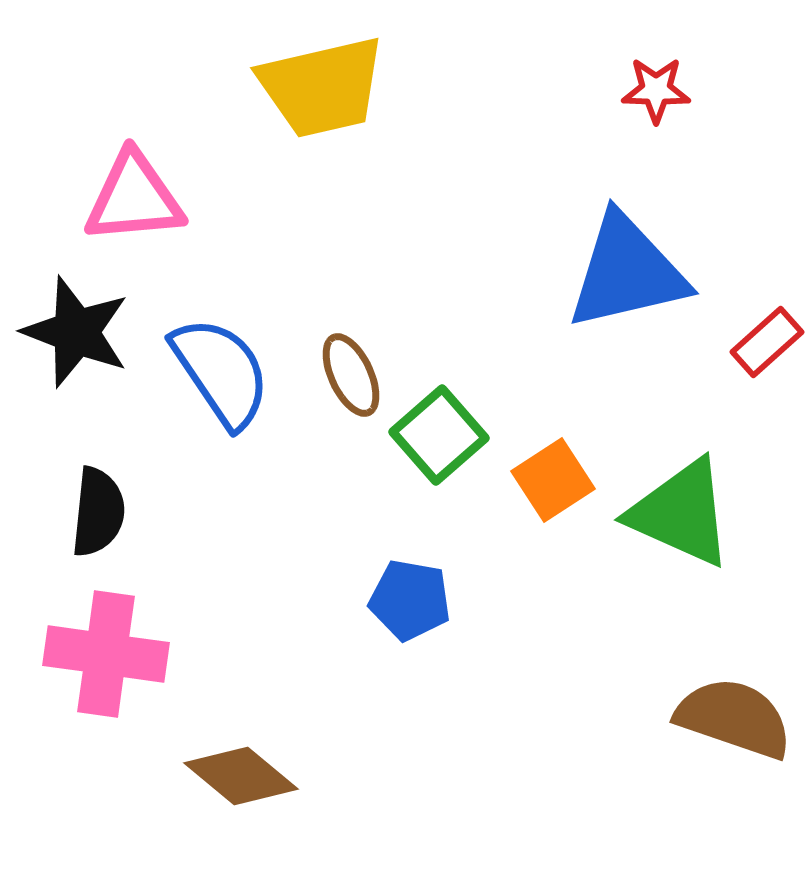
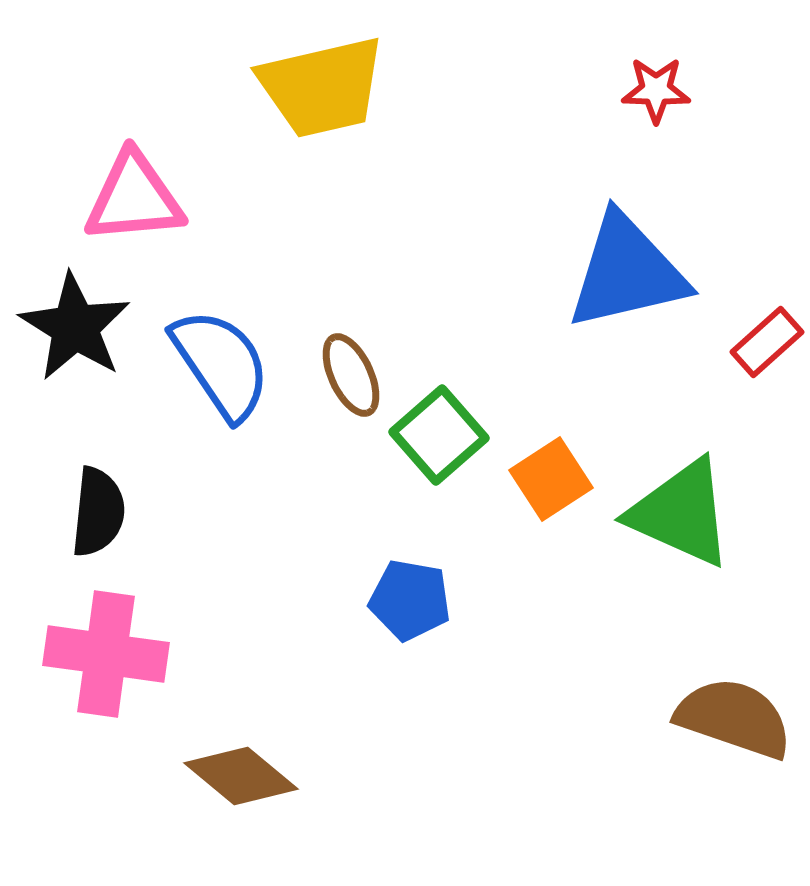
black star: moved 1 px left, 5 px up; rotated 11 degrees clockwise
blue semicircle: moved 8 px up
orange square: moved 2 px left, 1 px up
